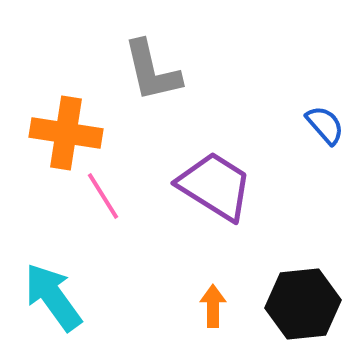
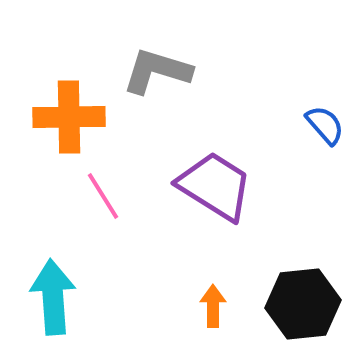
gray L-shape: moved 5 px right; rotated 120 degrees clockwise
orange cross: moved 3 px right, 16 px up; rotated 10 degrees counterclockwise
cyan arrow: rotated 32 degrees clockwise
